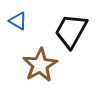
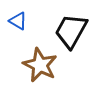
brown star: rotated 16 degrees counterclockwise
